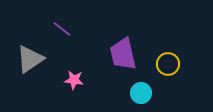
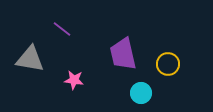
gray triangle: rotated 44 degrees clockwise
